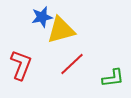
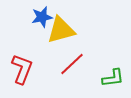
red L-shape: moved 1 px right, 4 px down
